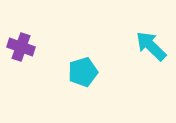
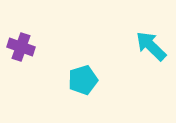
cyan pentagon: moved 8 px down
